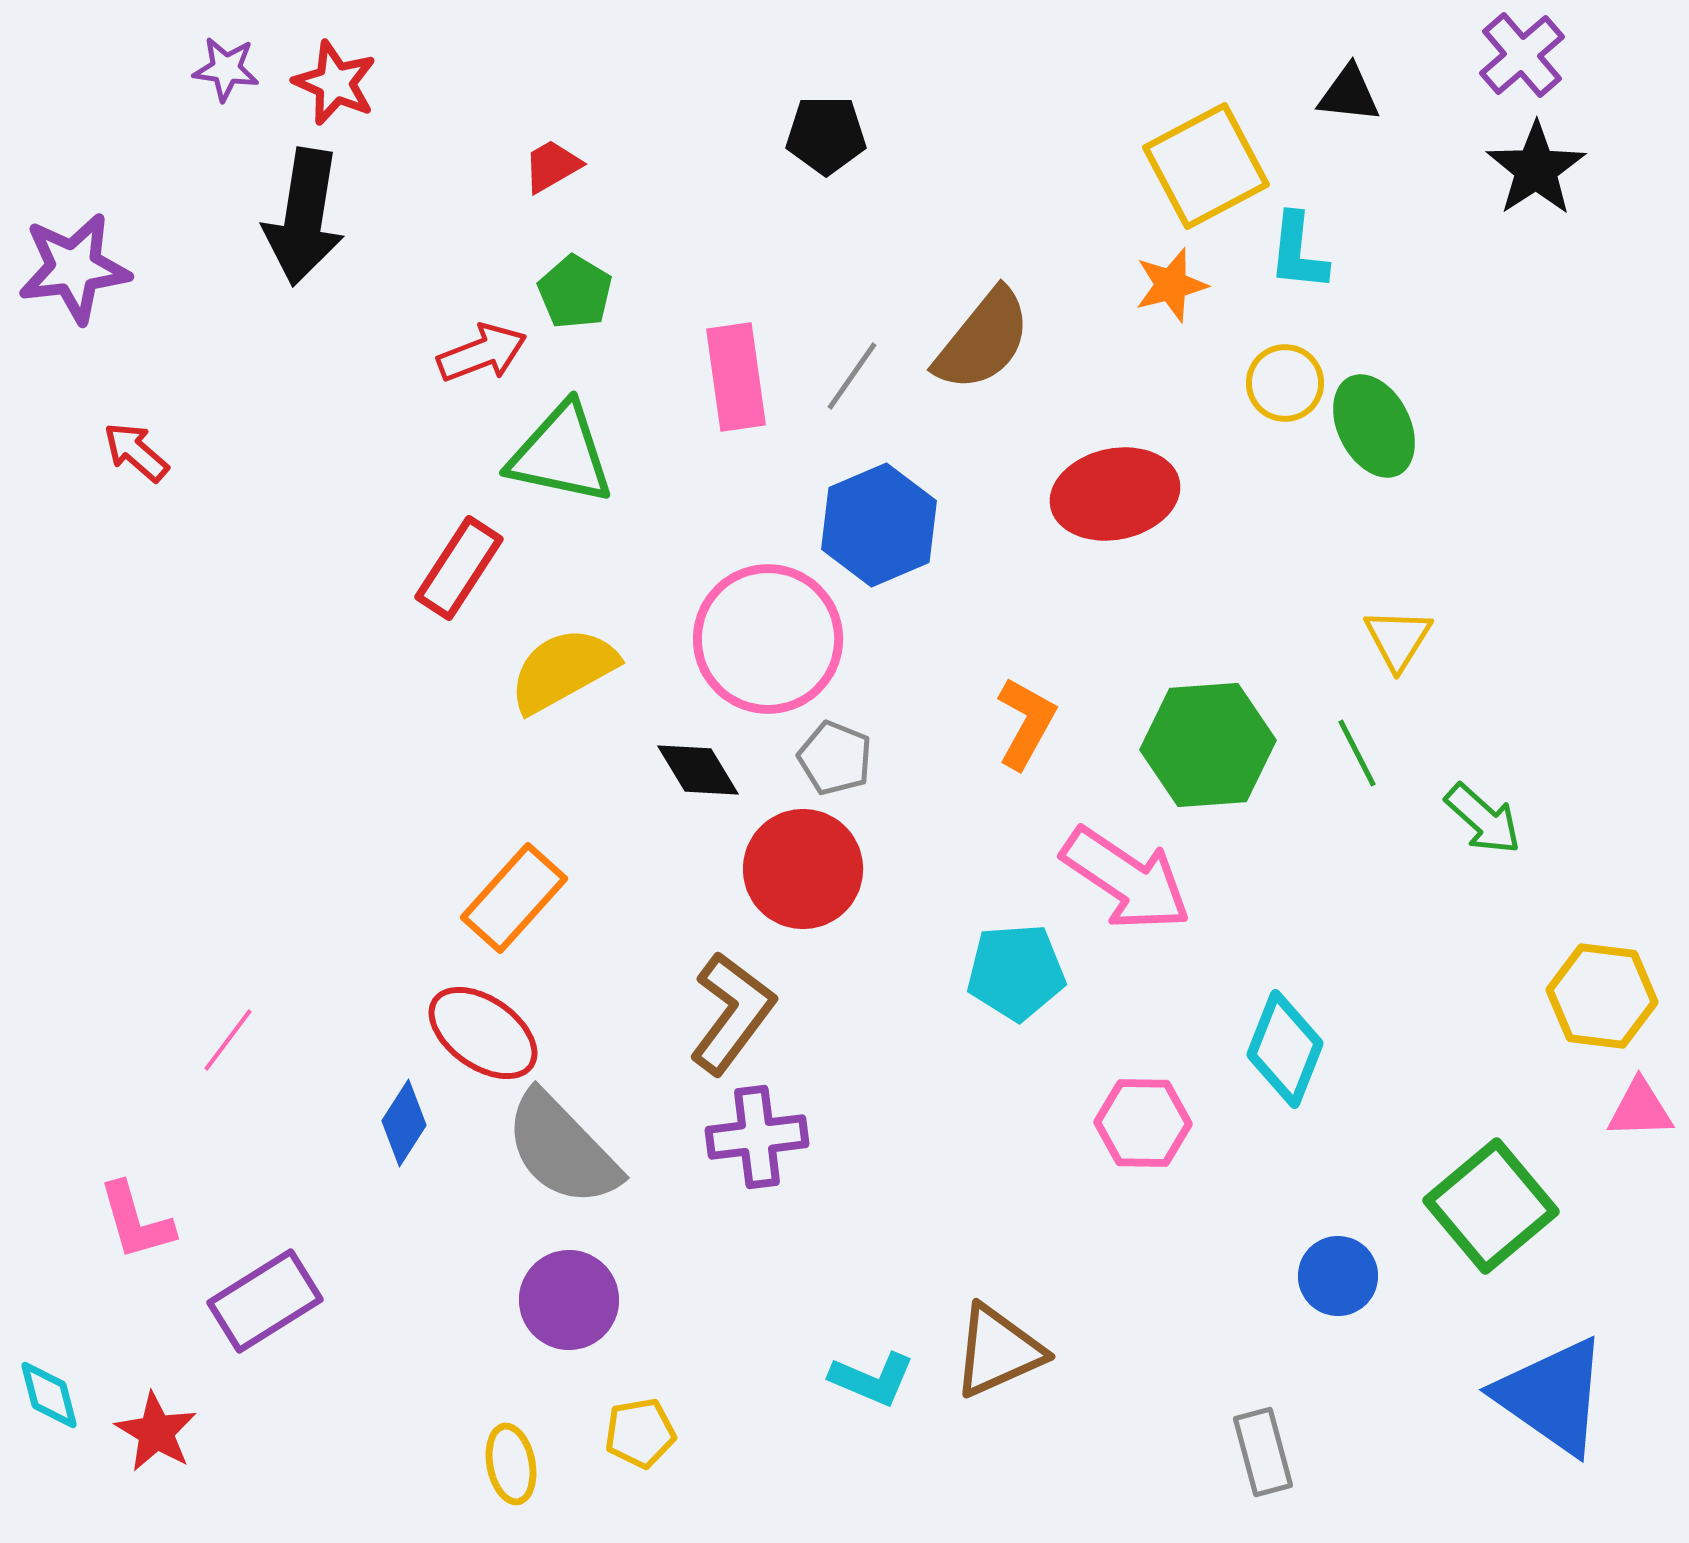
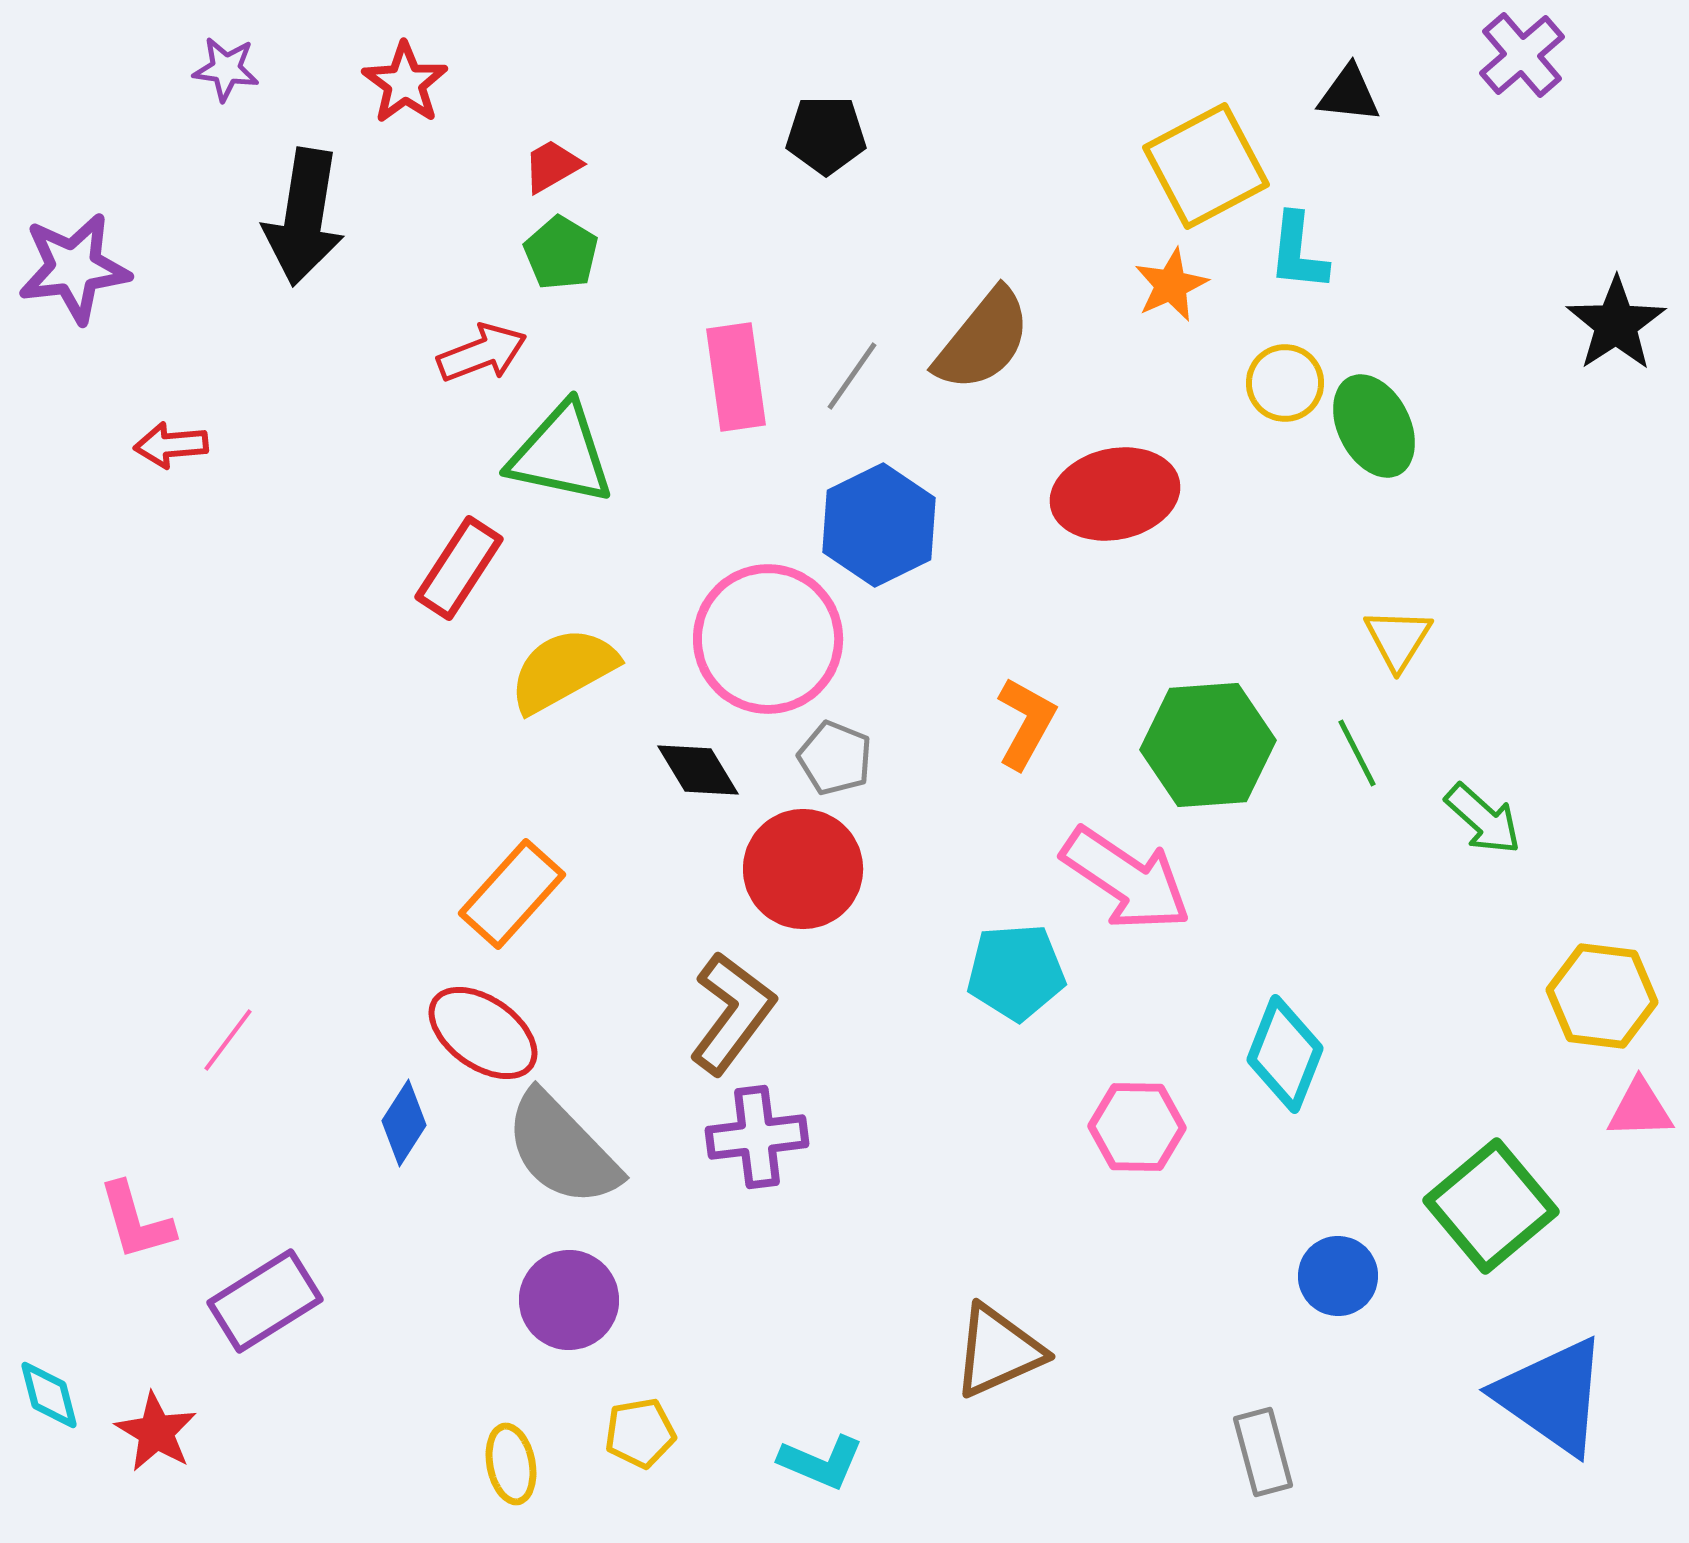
red star at (335, 83): moved 70 px right; rotated 12 degrees clockwise
black star at (1536, 169): moved 80 px right, 155 px down
orange star at (1171, 285): rotated 10 degrees counterclockwise
green pentagon at (575, 292): moved 14 px left, 39 px up
red arrow at (136, 452): moved 35 px right, 7 px up; rotated 46 degrees counterclockwise
blue hexagon at (879, 525): rotated 3 degrees counterclockwise
orange rectangle at (514, 898): moved 2 px left, 4 px up
cyan diamond at (1285, 1049): moved 5 px down
pink hexagon at (1143, 1123): moved 6 px left, 4 px down
cyan L-shape at (872, 1379): moved 51 px left, 83 px down
